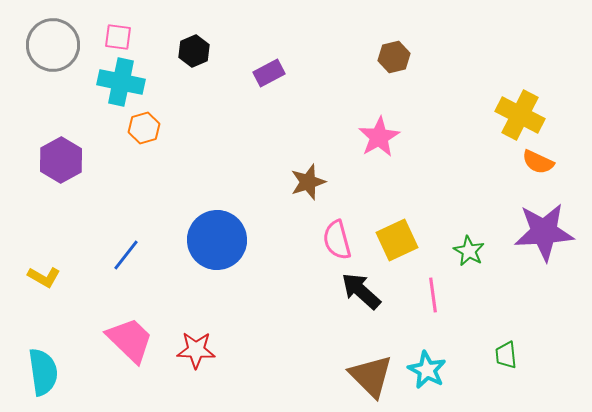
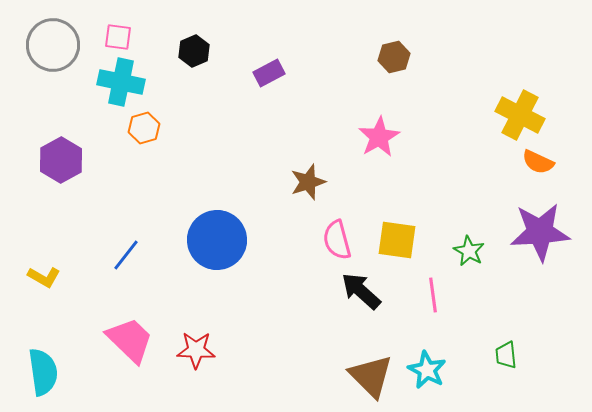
purple star: moved 4 px left
yellow square: rotated 33 degrees clockwise
